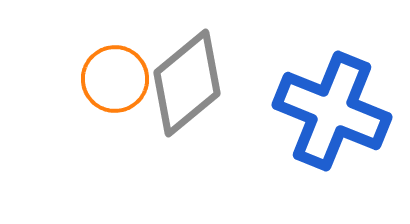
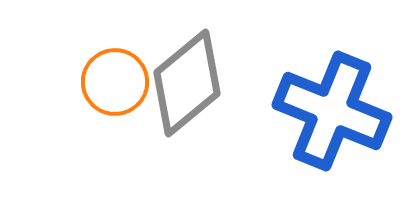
orange circle: moved 3 px down
